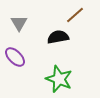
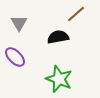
brown line: moved 1 px right, 1 px up
